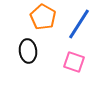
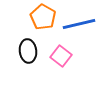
blue line: rotated 44 degrees clockwise
pink square: moved 13 px left, 6 px up; rotated 20 degrees clockwise
